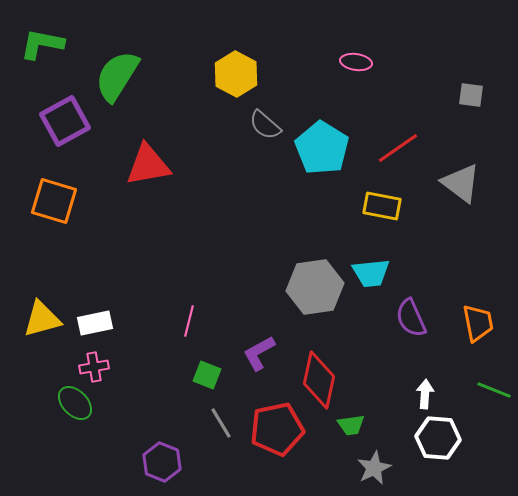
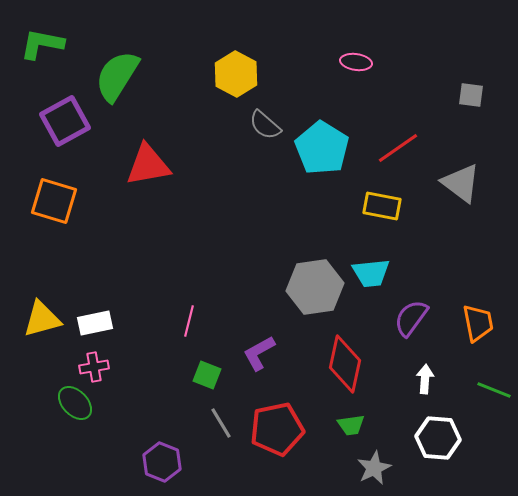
purple semicircle: rotated 60 degrees clockwise
red diamond: moved 26 px right, 16 px up
white arrow: moved 15 px up
